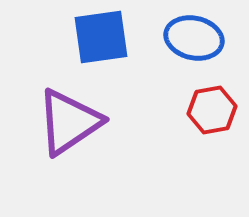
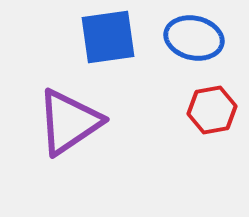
blue square: moved 7 px right
